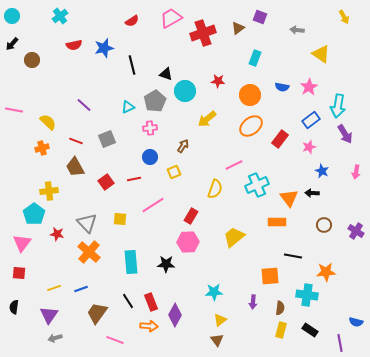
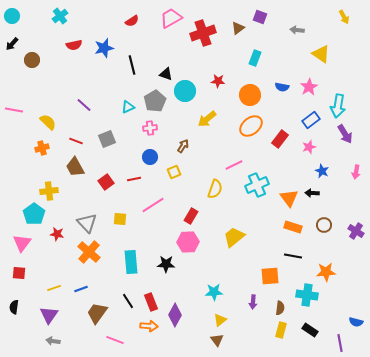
orange rectangle at (277, 222): moved 16 px right, 5 px down; rotated 18 degrees clockwise
gray arrow at (55, 338): moved 2 px left, 3 px down; rotated 24 degrees clockwise
